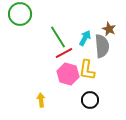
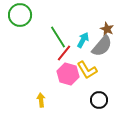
green circle: moved 1 px down
brown star: moved 2 px left
cyan arrow: moved 2 px left, 2 px down
gray semicircle: rotated 45 degrees clockwise
red line: rotated 24 degrees counterclockwise
yellow L-shape: rotated 40 degrees counterclockwise
black circle: moved 9 px right
